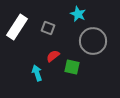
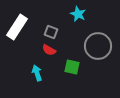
gray square: moved 3 px right, 4 px down
gray circle: moved 5 px right, 5 px down
red semicircle: moved 4 px left, 6 px up; rotated 112 degrees counterclockwise
